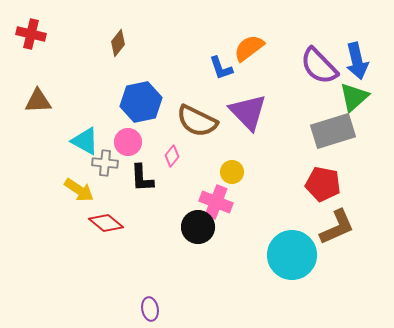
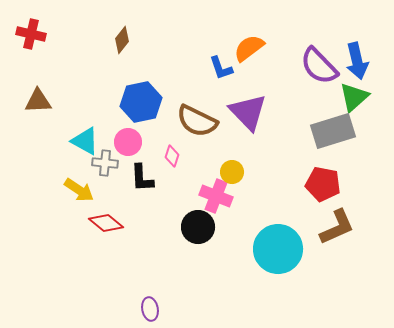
brown diamond: moved 4 px right, 3 px up
pink diamond: rotated 20 degrees counterclockwise
pink cross: moved 6 px up
cyan circle: moved 14 px left, 6 px up
